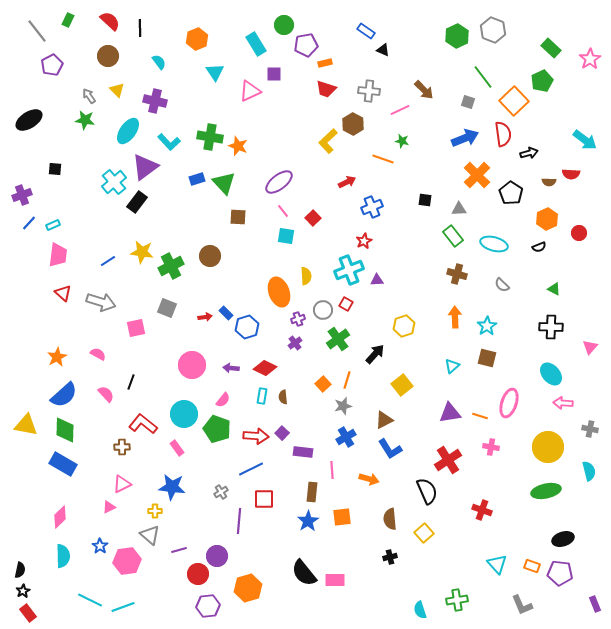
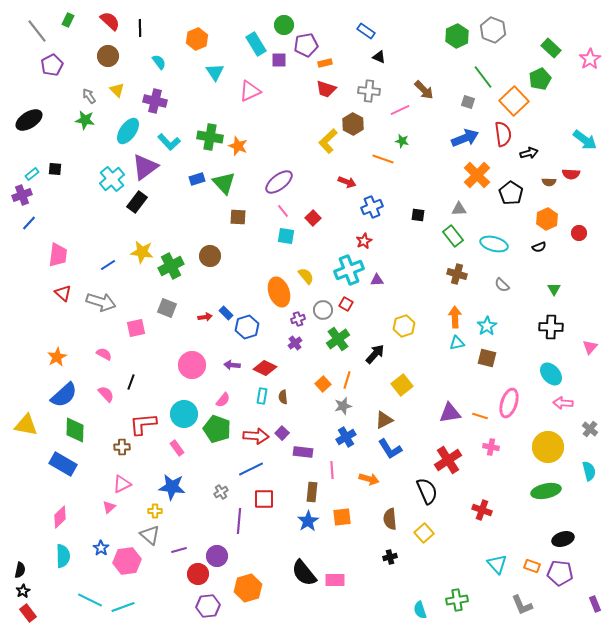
black triangle at (383, 50): moved 4 px left, 7 px down
purple square at (274, 74): moved 5 px right, 14 px up
green pentagon at (542, 81): moved 2 px left, 2 px up
cyan cross at (114, 182): moved 2 px left, 3 px up
red arrow at (347, 182): rotated 48 degrees clockwise
black square at (425, 200): moved 7 px left, 15 px down
cyan rectangle at (53, 225): moved 21 px left, 51 px up; rotated 16 degrees counterclockwise
blue line at (108, 261): moved 4 px down
yellow semicircle at (306, 276): rotated 36 degrees counterclockwise
green triangle at (554, 289): rotated 32 degrees clockwise
pink semicircle at (98, 354): moved 6 px right
cyan triangle at (452, 366): moved 5 px right, 23 px up; rotated 28 degrees clockwise
purple arrow at (231, 368): moved 1 px right, 3 px up
red L-shape at (143, 424): rotated 44 degrees counterclockwise
gray cross at (590, 429): rotated 28 degrees clockwise
green diamond at (65, 430): moved 10 px right
pink triangle at (109, 507): rotated 16 degrees counterclockwise
blue star at (100, 546): moved 1 px right, 2 px down
